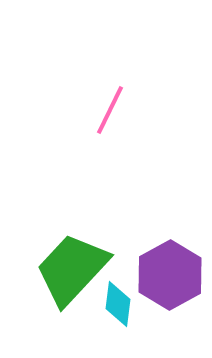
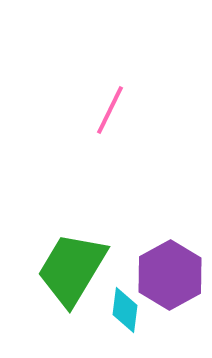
green trapezoid: rotated 12 degrees counterclockwise
cyan diamond: moved 7 px right, 6 px down
